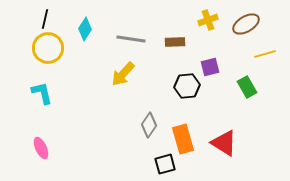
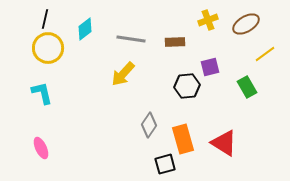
cyan diamond: rotated 20 degrees clockwise
yellow line: rotated 20 degrees counterclockwise
